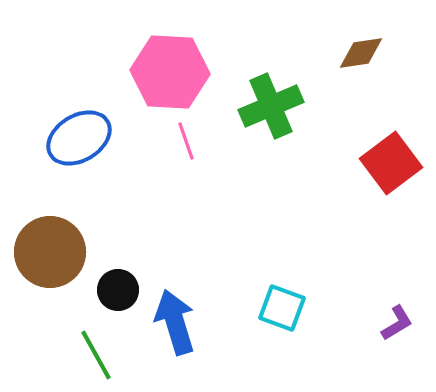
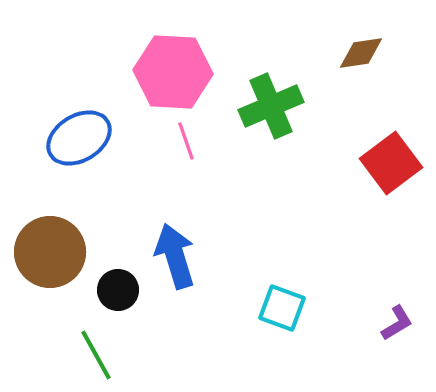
pink hexagon: moved 3 px right
blue arrow: moved 66 px up
